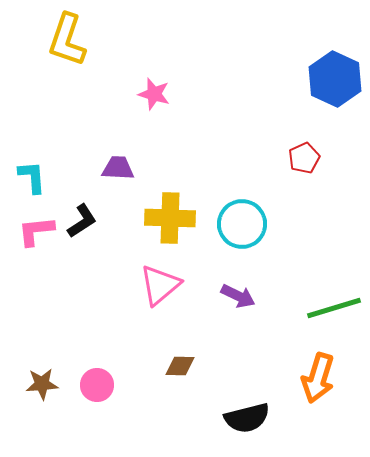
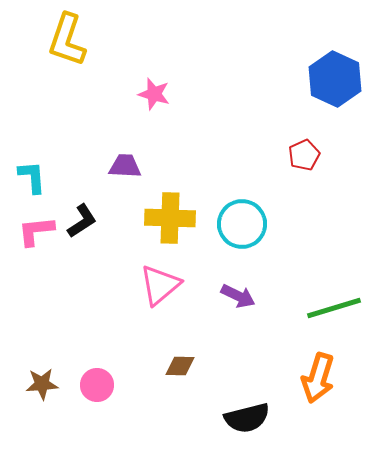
red pentagon: moved 3 px up
purple trapezoid: moved 7 px right, 2 px up
